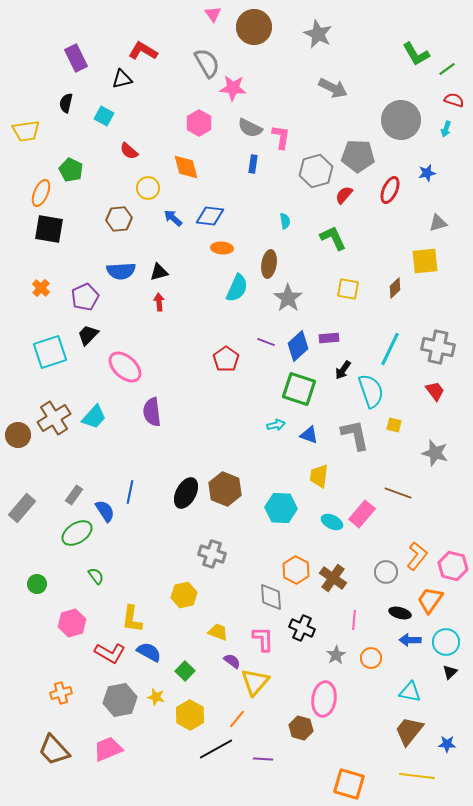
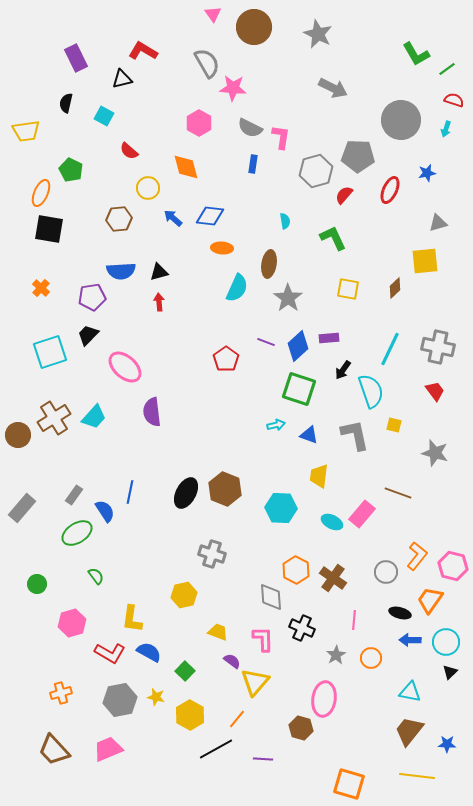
purple pentagon at (85, 297): moved 7 px right; rotated 16 degrees clockwise
